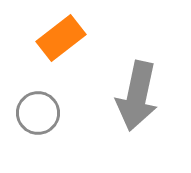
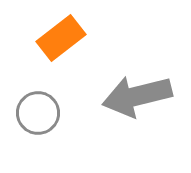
gray arrow: rotated 64 degrees clockwise
